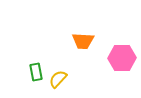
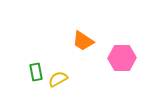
orange trapezoid: rotated 30 degrees clockwise
yellow semicircle: rotated 18 degrees clockwise
